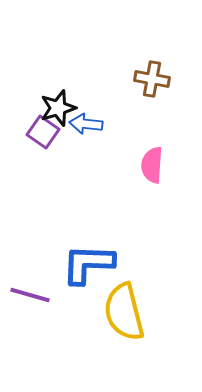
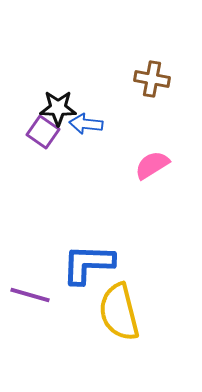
black star: rotated 18 degrees clockwise
pink semicircle: rotated 54 degrees clockwise
yellow semicircle: moved 5 px left
